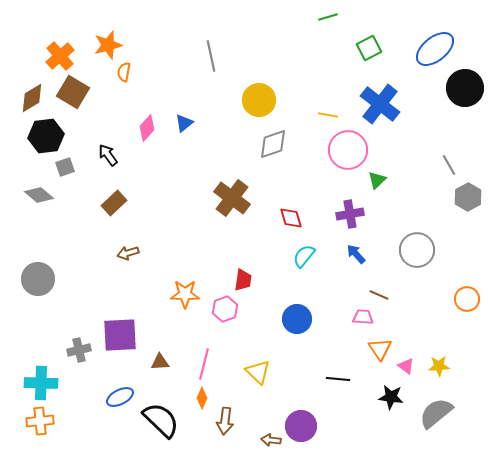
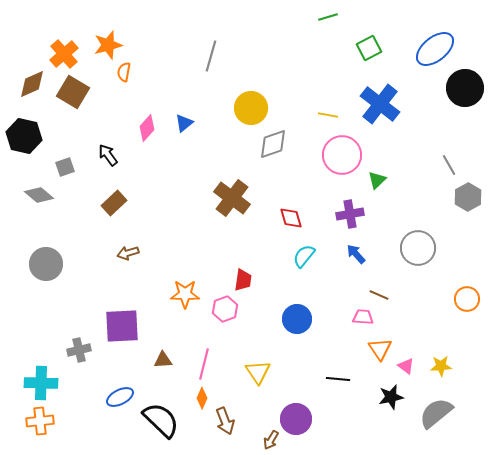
orange cross at (60, 56): moved 4 px right, 2 px up
gray line at (211, 56): rotated 28 degrees clockwise
brown diamond at (32, 98): moved 14 px up; rotated 8 degrees clockwise
yellow circle at (259, 100): moved 8 px left, 8 px down
black hexagon at (46, 136): moved 22 px left; rotated 20 degrees clockwise
pink circle at (348, 150): moved 6 px left, 5 px down
gray circle at (417, 250): moved 1 px right, 2 px up
gray circle at (38, 279): moved 8 px right, 15 px up
purple square at (120, 335): moved 2 px right, 9 px up
brown triangle at (160, 362): moved 3 px right, 2 px up
yellow star at (439, 366): moved 2 px right
yellow triangle at (258, 372): rotated 12 degrees clockwise
black star at (391, 397): rotated 20 degrees counterclockwise
brown arrow at (225, 421): rotated 28 degrees counterclockwise
purple circle at (301, 426): moved 5 px left, 7 px up
brown arrow at (271, 440): rotated 66 degrees counterclockwise
